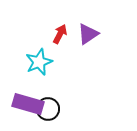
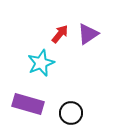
red arrow: rotated 12 degrees clockwise
cyan star: moved 2 px right, 1 px down
black circle: moved 23 px right, 4 px down
